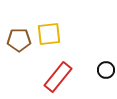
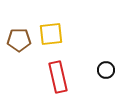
yellow square: moved 2 px right
red rectangle: rotated 52 degrees counterclockwise
